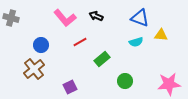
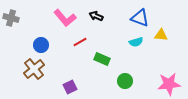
green rectangle: rotated 63 degrees clockwise
